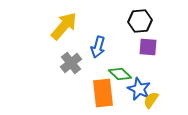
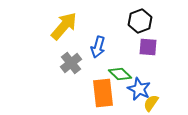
black hexagon: rotated 15 degrees counterclockwise
yellow semicircle: moved 3 px down
